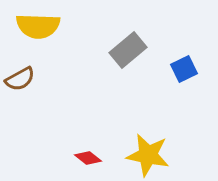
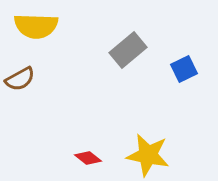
yellow semicircle: moved 2 px left
